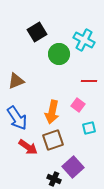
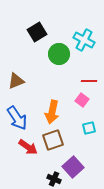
pink square: moved 4 px right, 5 px up
